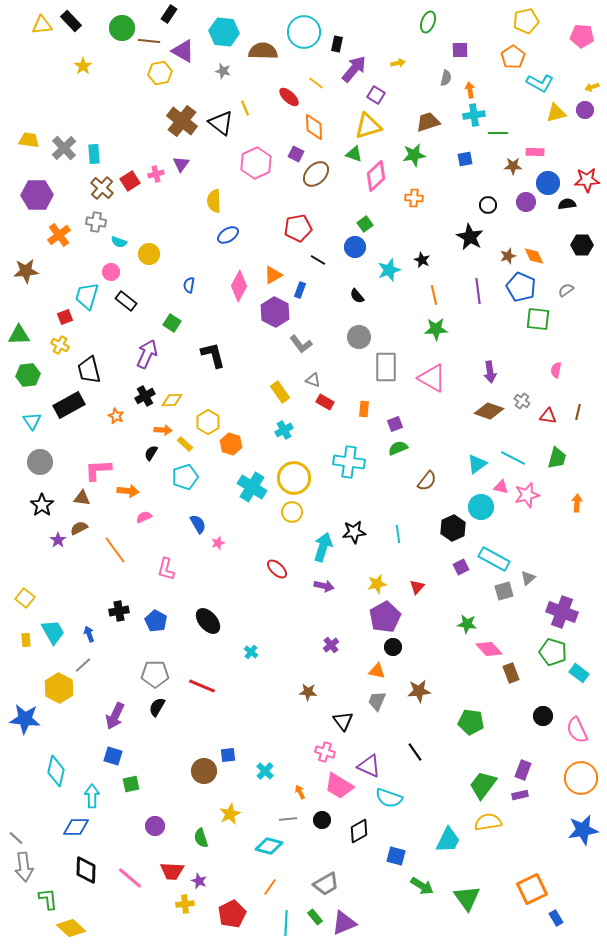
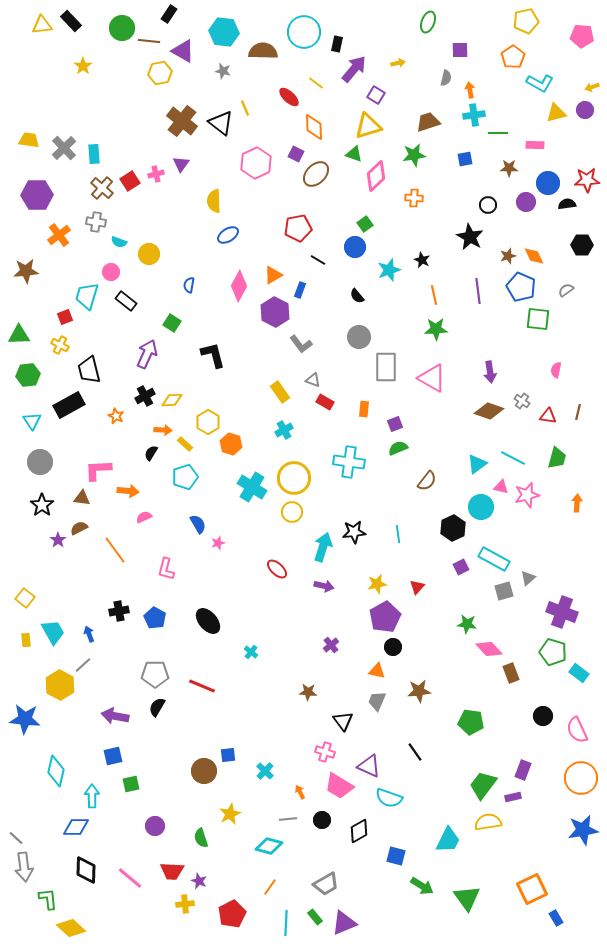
pink rectangle at (535, 152): moved 7 px up
brown star at (513, 166): moved 4 px left, 2 px down
blue pentagon at (156, 621): moved 1 px left, 3 px up
yellow hexagon at (59, 688): moved 1 px right, 3 px up
purple arrow at (115, 716): rotated 76 degrees clockwise
blue square at (113, 756): rotated 30 degrees counterclockwise
purple rectangle at (520, 795): moved 7 px left, 2 px down
